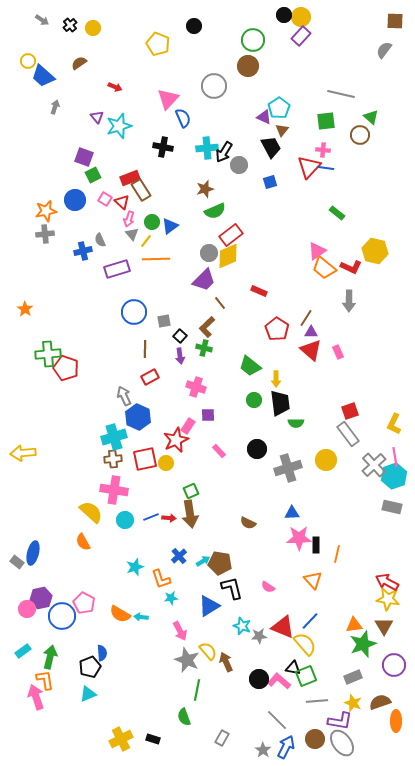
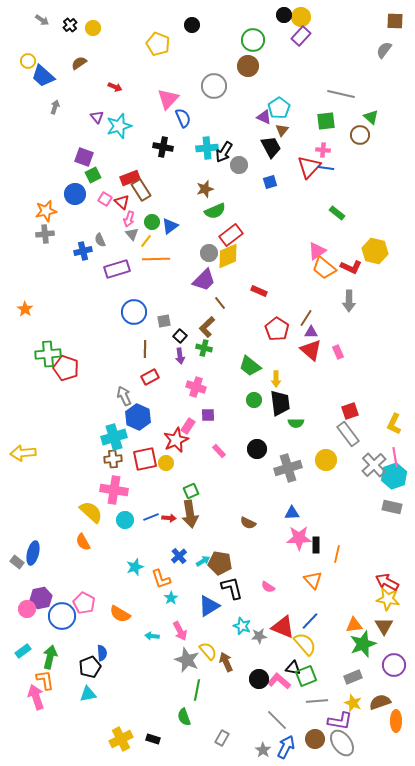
black circle at (194, 26): moved 2 px left, 1 px up
blue circle at (75, 200): moved 6 px up
cyan star at (171, 598): rotated 24 degrees counterclockwise
cyan arrow at (141, 617): moved 11 px right, 19 px down
cyan triangle at (88, 694): rotated 12 degrees clockwise
